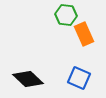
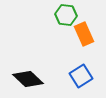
blue square: moved 2 px right, 2 px up; rotated 35 degrees clockwise
